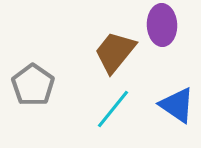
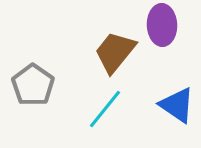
cyan line: moved 8 px left
